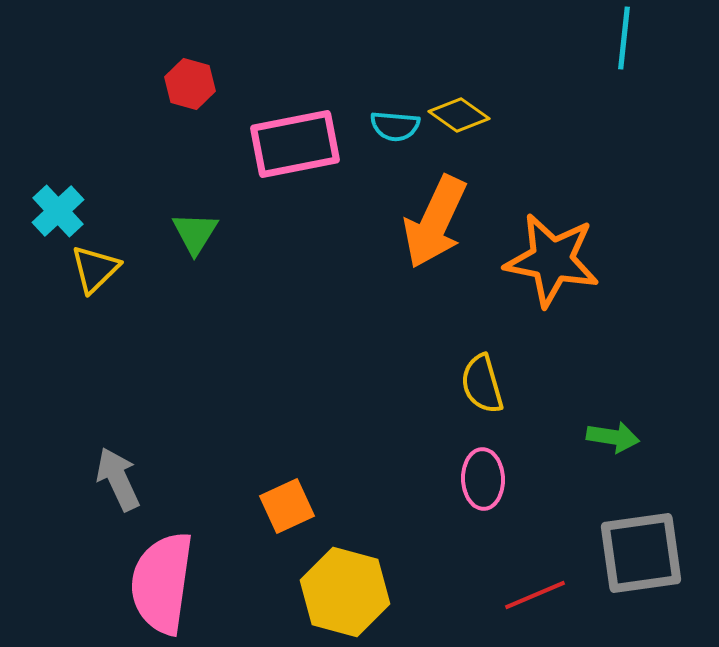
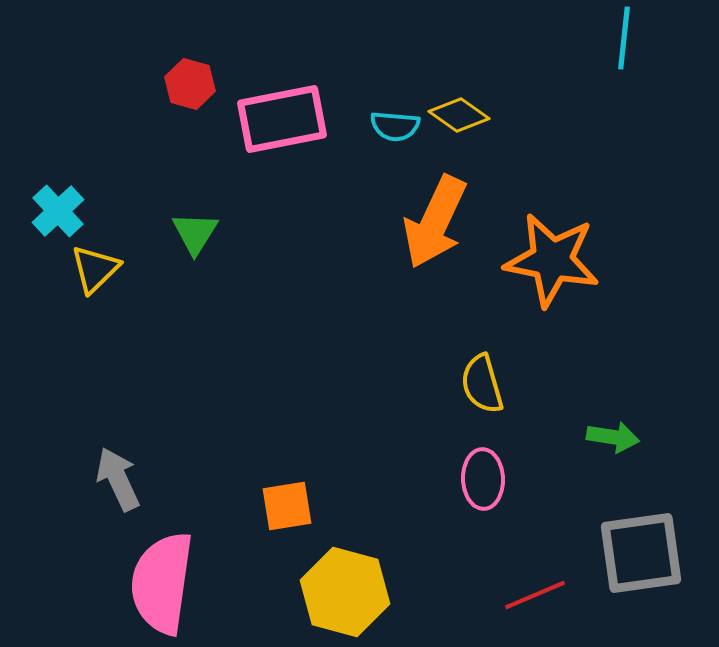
pink rectangle: moved 13 px left, 25 px up
orange square: rotated 16 degrees clockwise
